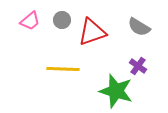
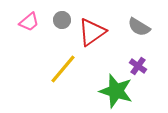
pink trapezoid: moved 1 px left, 1 px down
red triangle: rotated 16 degrees counterclockwise
yellow line: rotated 52 degrees counterclockwise
